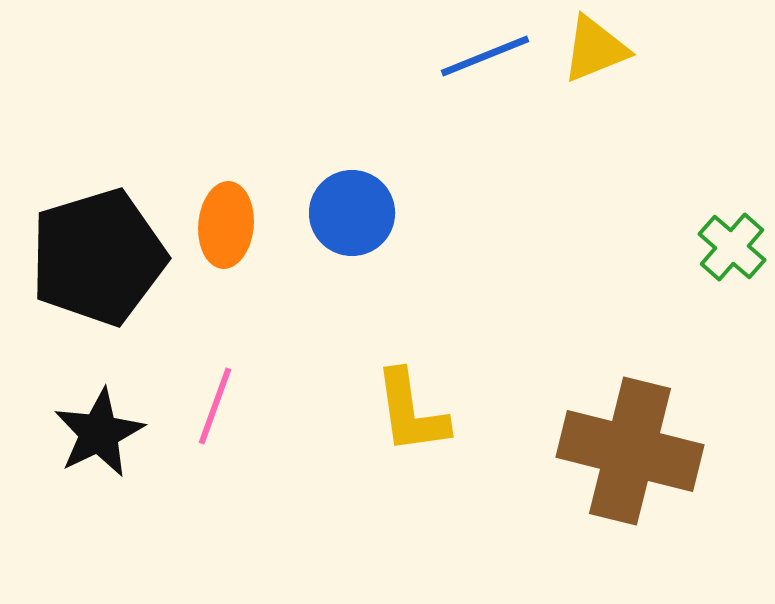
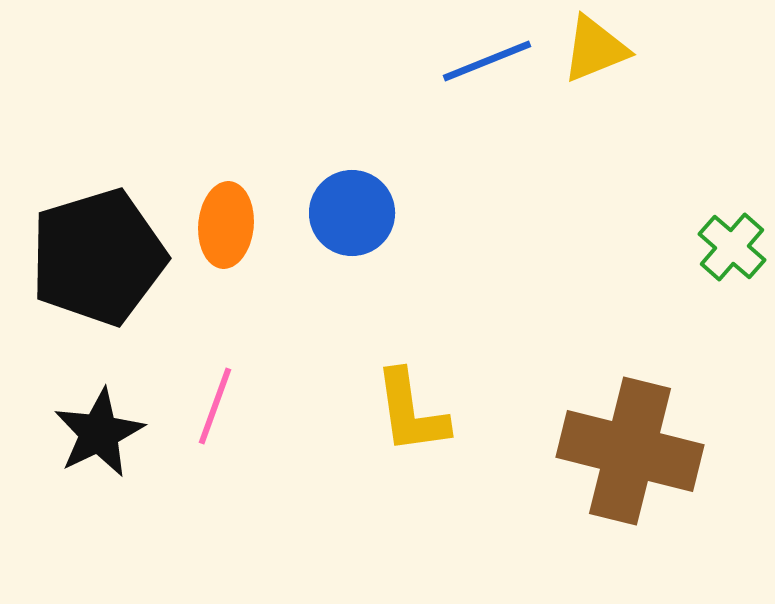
blue line: moved 2 px right, 5 px down
